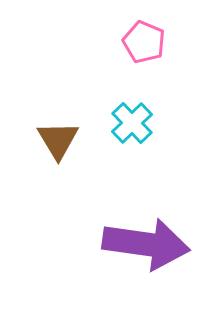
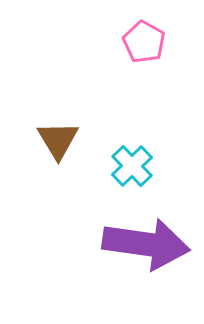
pink pentagon: rotated 6 degrees clockwise
cyan cross: moved 43 px down
